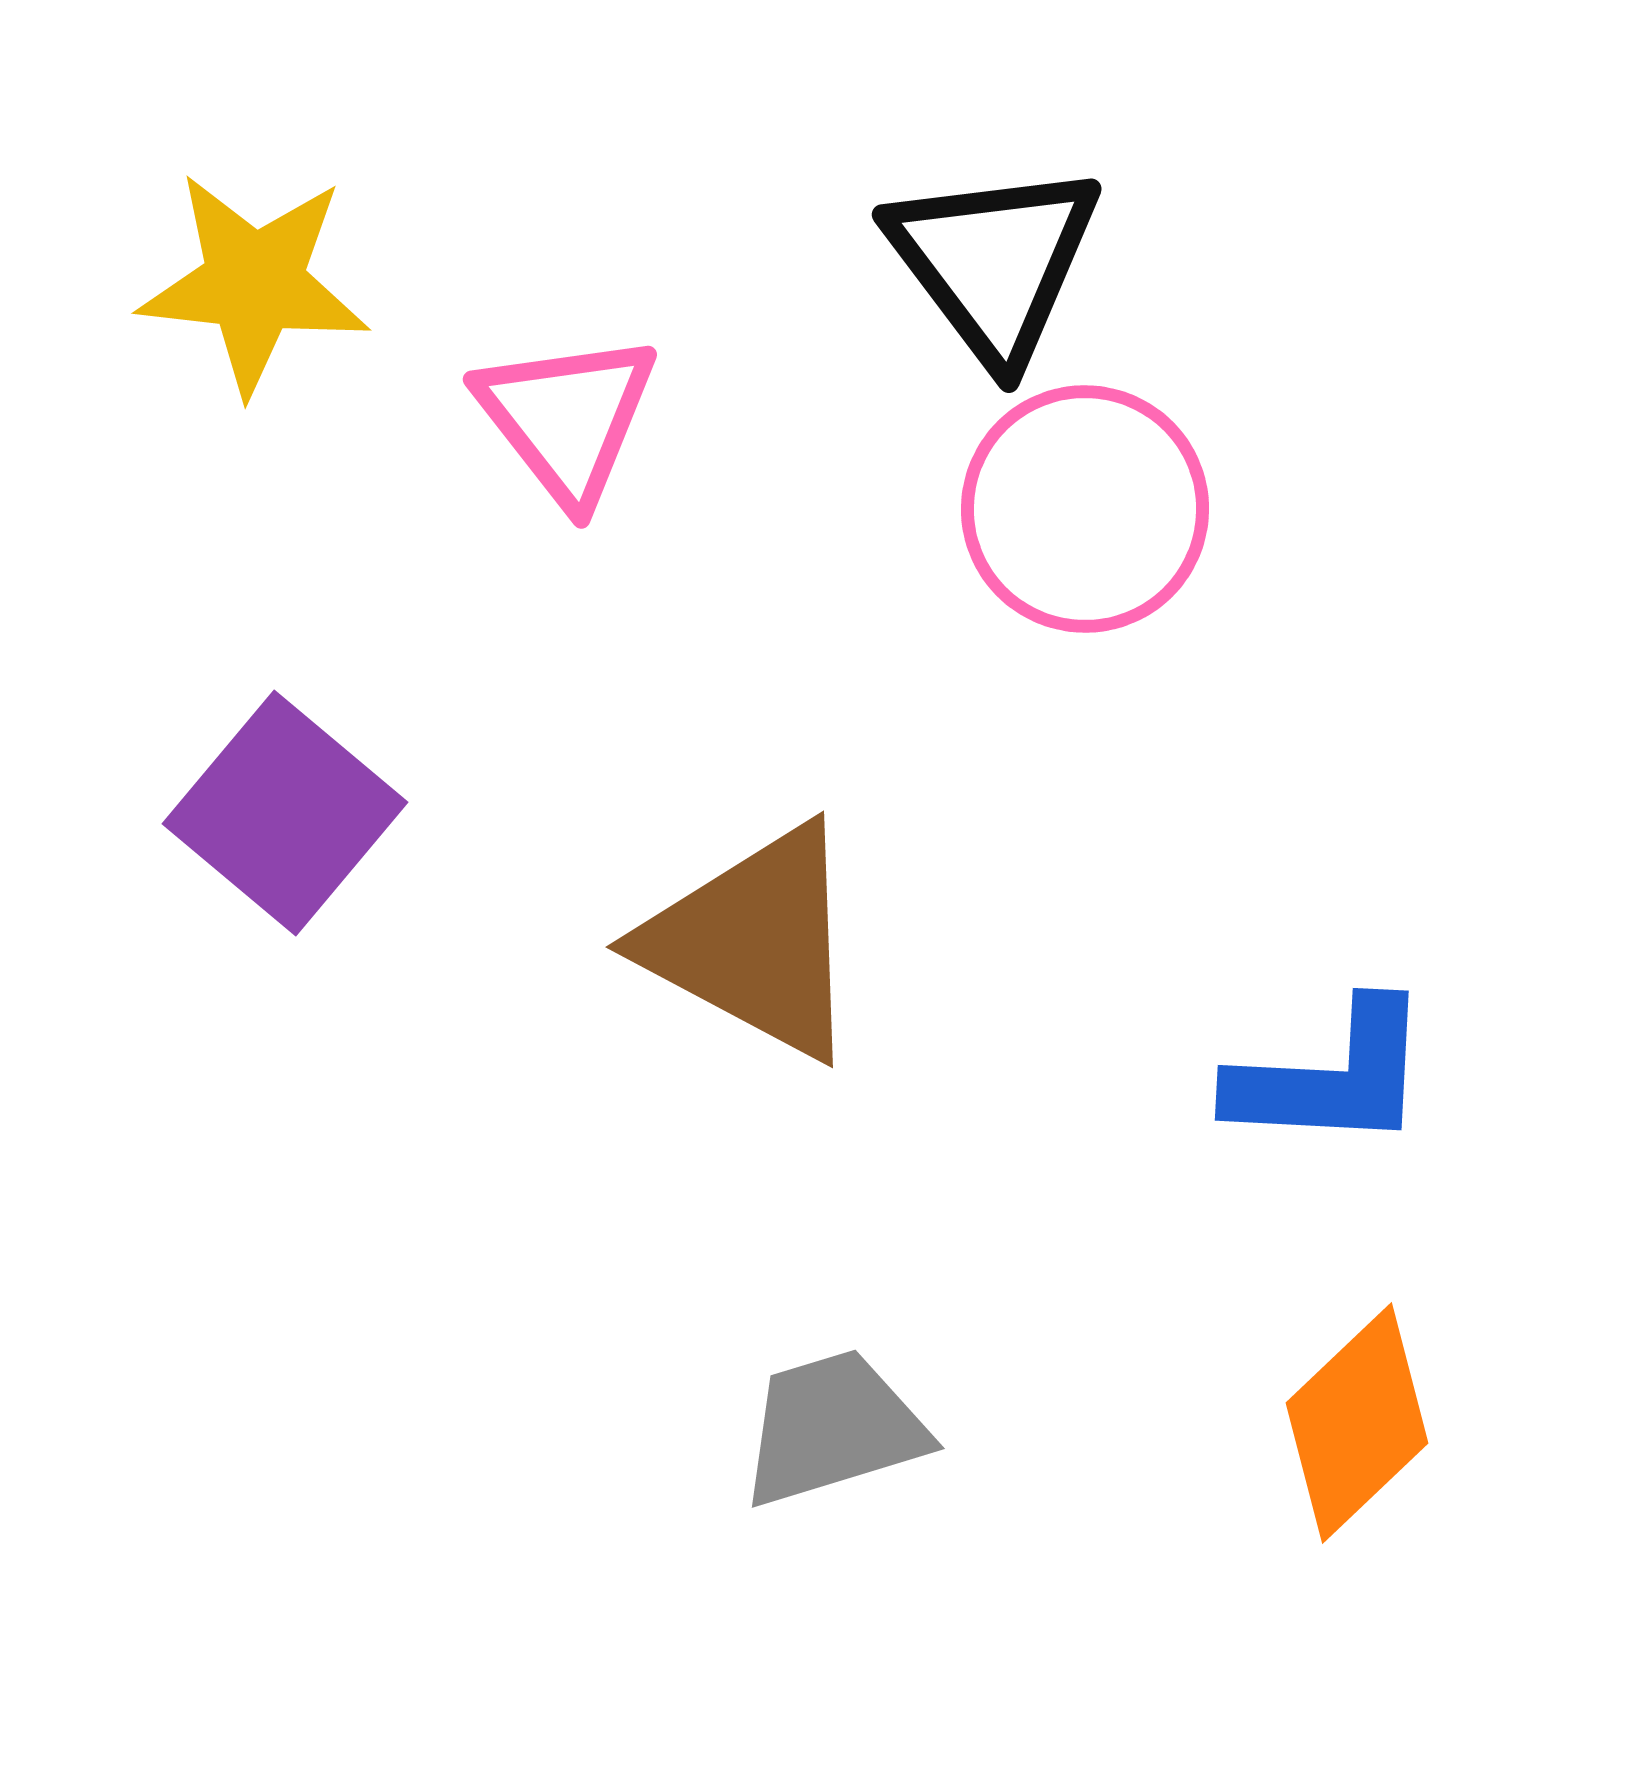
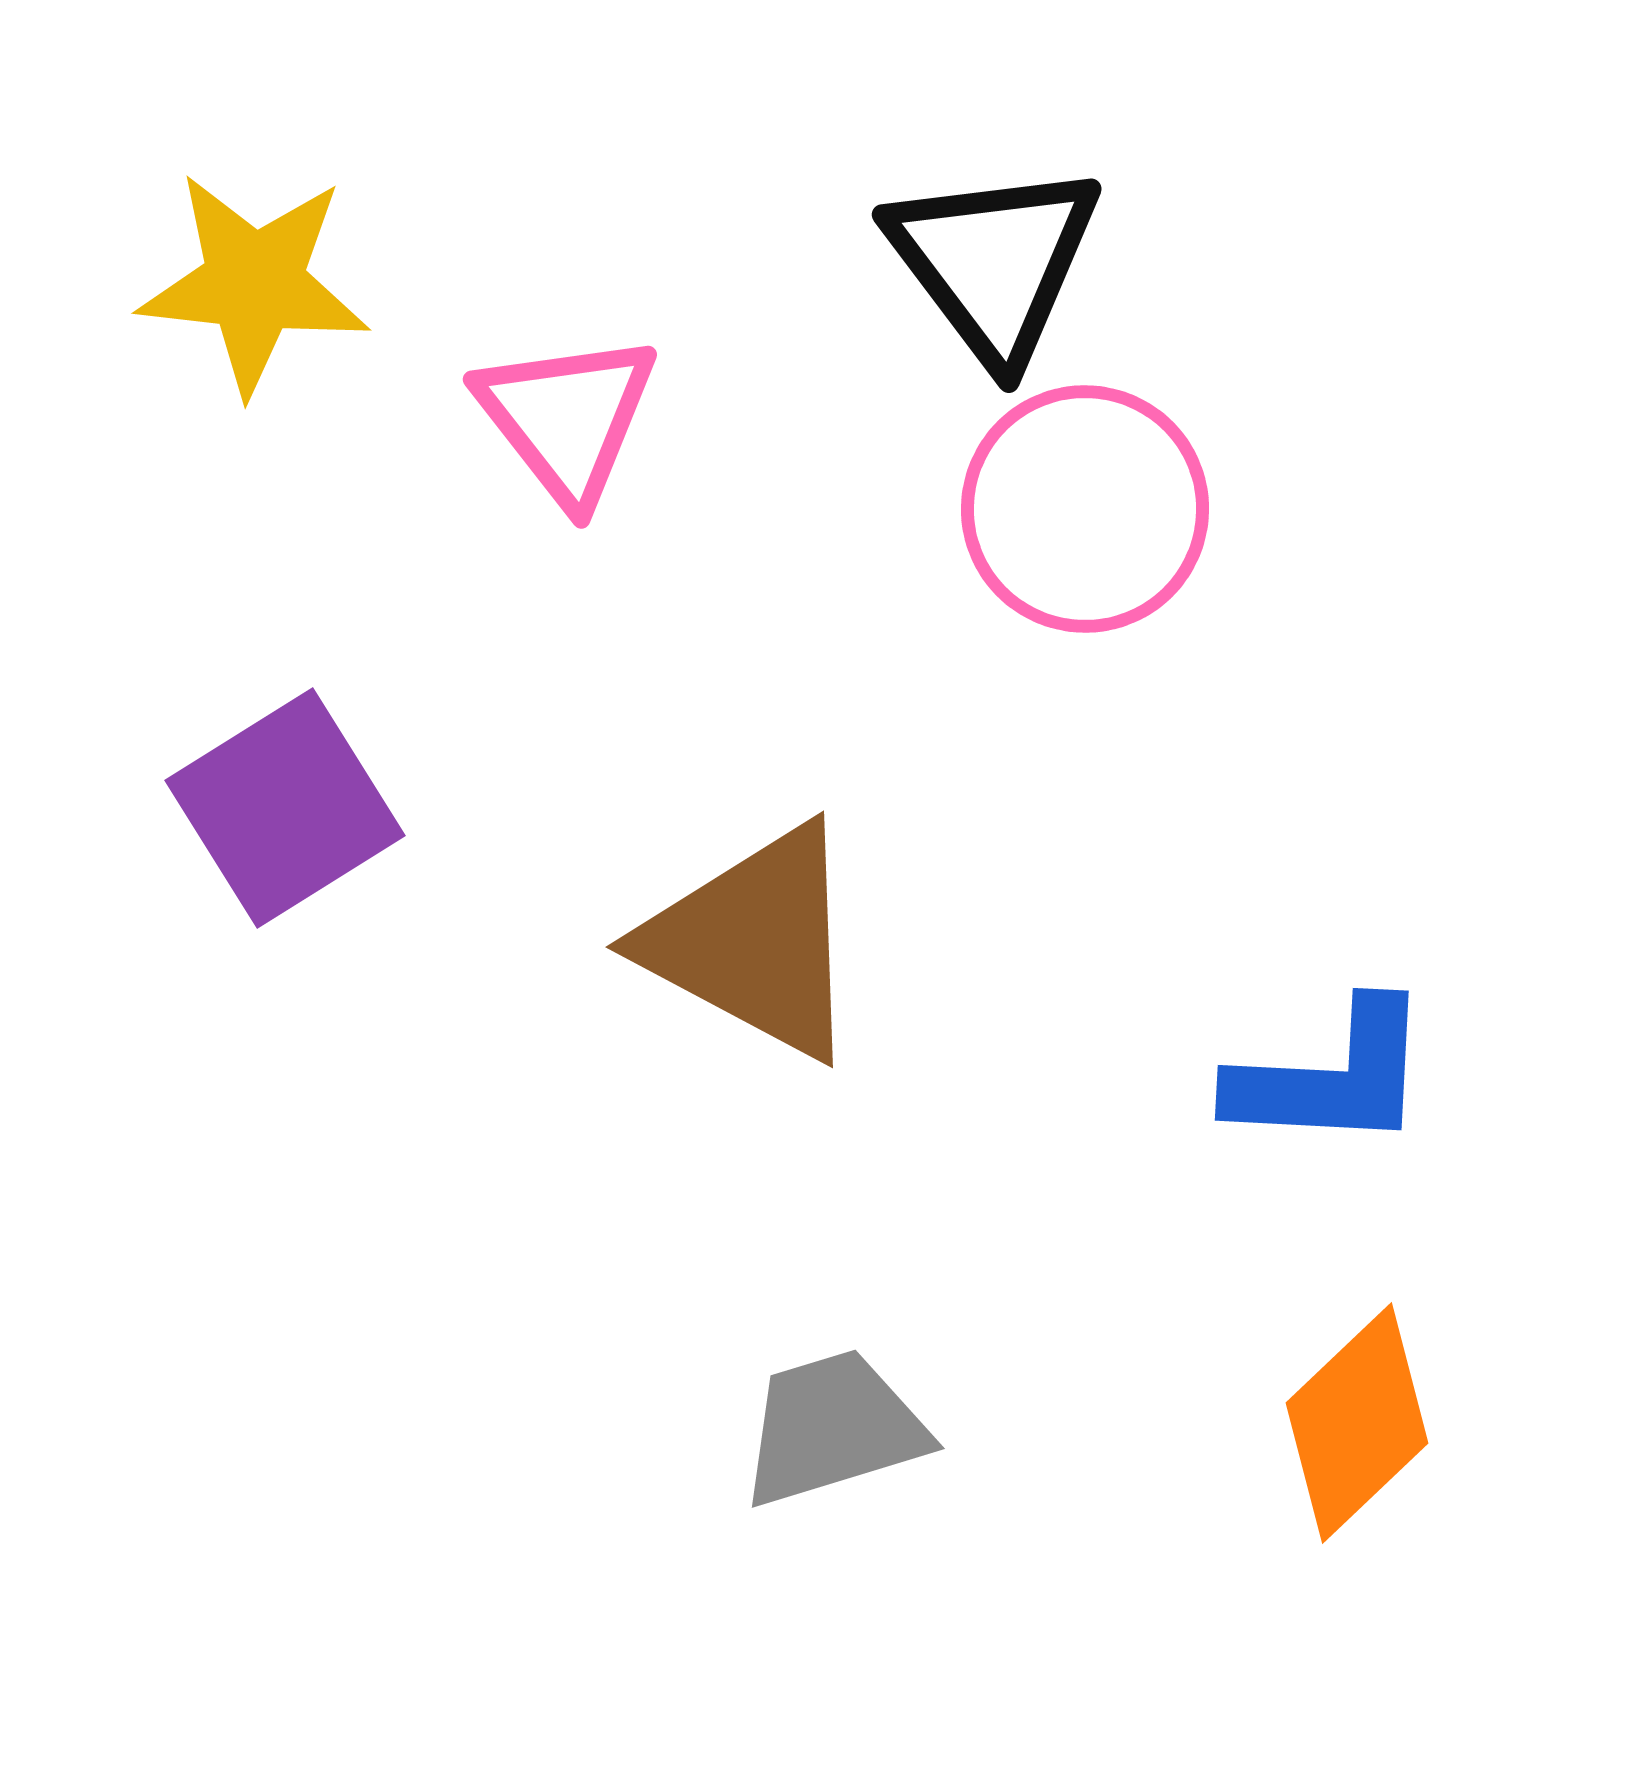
purple square: moved 5 px up; rotated 18 degrees clockwise
